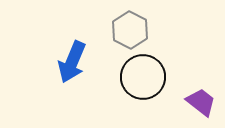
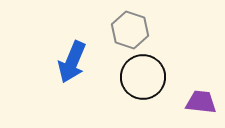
gray hexagon: rotated 9 degrees counterclockwise
purple trapezoid: rotated 32 degrees counterclockwise
